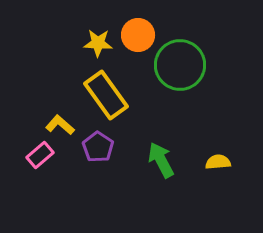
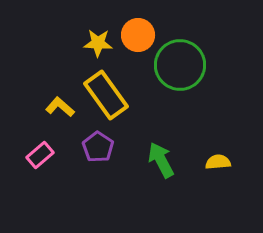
yellow L-shape: moved 18 px up
